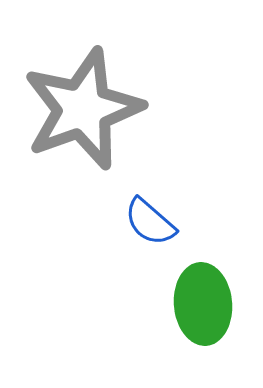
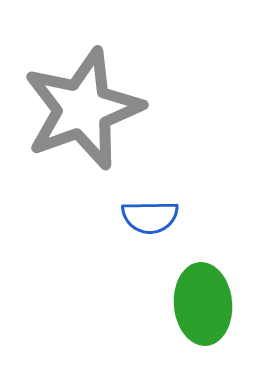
blue semicircle: moved 5 px up; rotated 42 degrees counterclockwise
